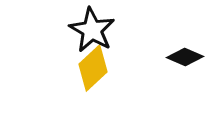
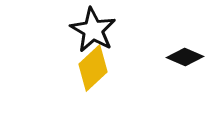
black star: moved 1 px right
